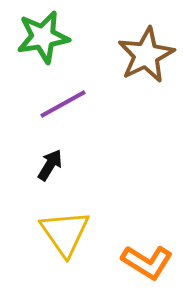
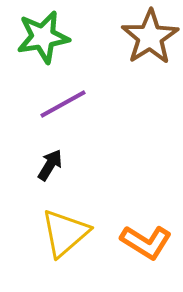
brown star: moved 4 px right, 18 px up; rotated 6 degrees counterclockwise
yellow triangle: rotated 24 degrees clockwise
orange L-shape: moved 1 px left, 20 px up
